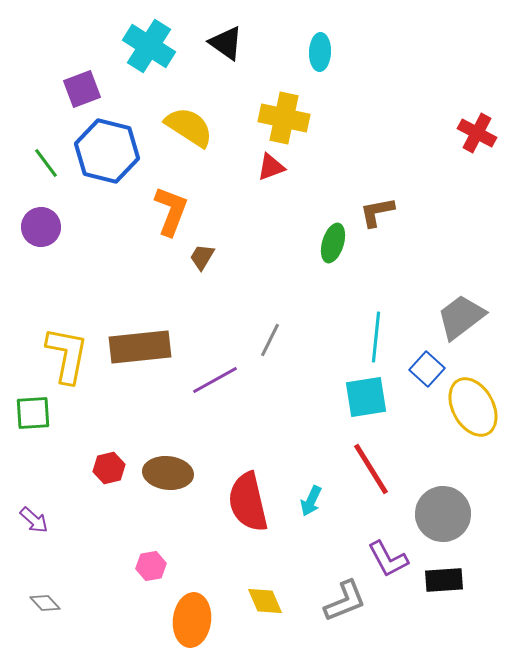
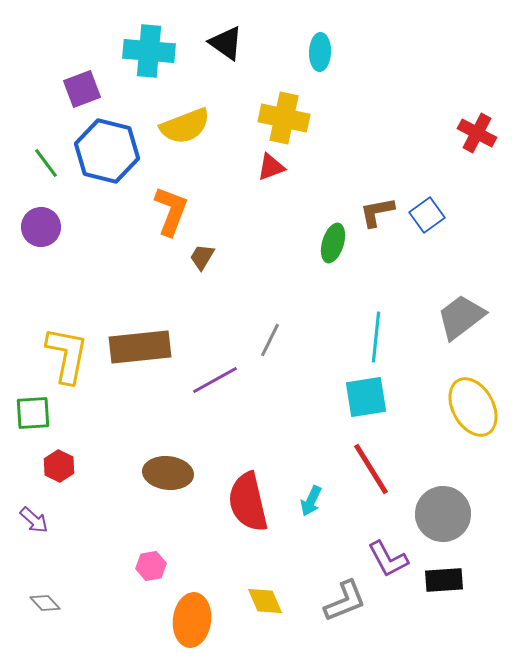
cyan cross: moved 5 px down; rotated 27 degrees counterclockwise
yellow semicircle: moved 4 px left, 1 px up; rotated 126 degrees clockwise
blue square: moved 154 px up; rotated 12 degrees clockwise
red hexagon: moved 50 px left, 2 px up; rotated 20 degrees counterclockwise
